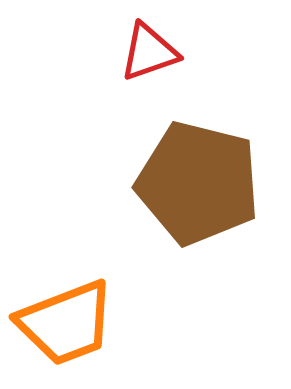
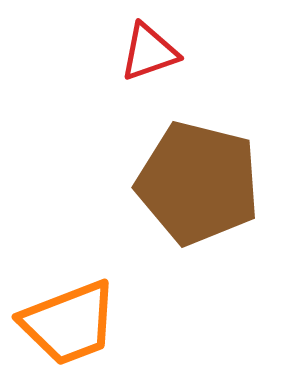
orange trapezoid: moved 3 px right
